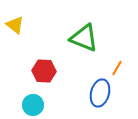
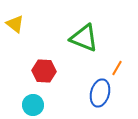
yellow triangle: moved 1 px up
